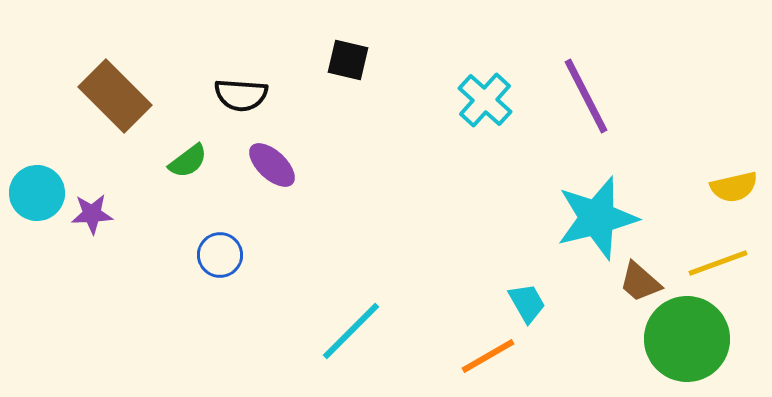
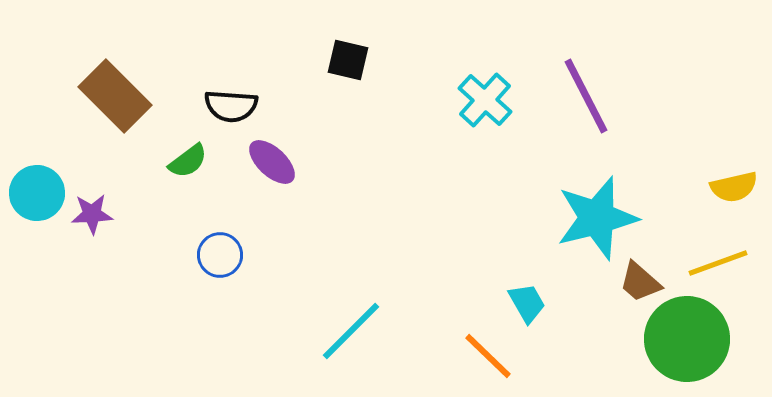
black semicircle: moved 10 px left, 11 px down
purple ellipse: moved 3 px up
orange line: rotated 74 degrees clockwise
